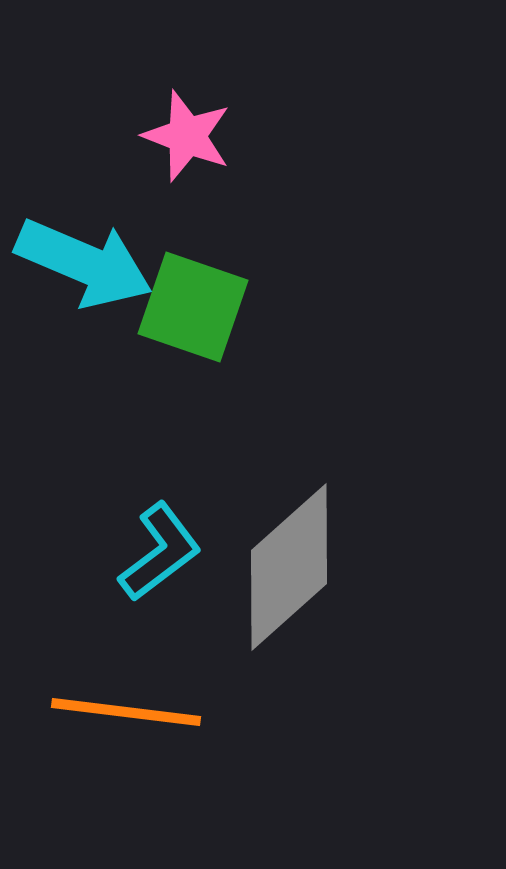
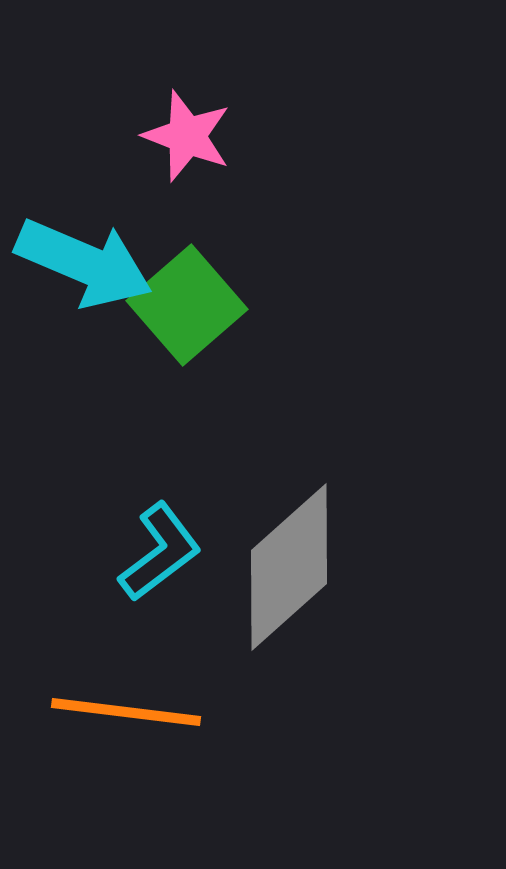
green square: moved 6 px left, 2 px up; rotated 30 degrees clockwise
